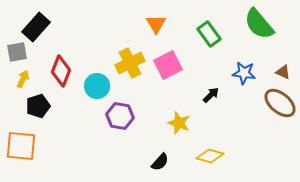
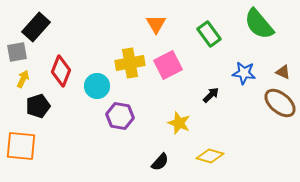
yellow cross: rotated 16 degrees clockwise
